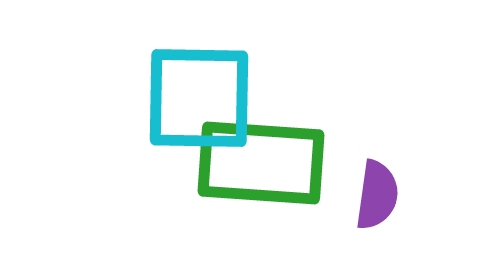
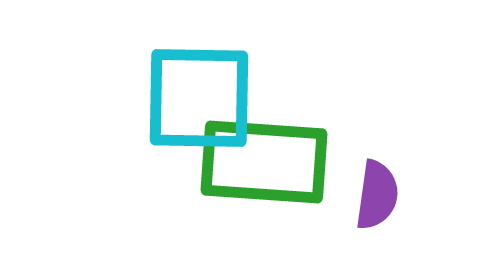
green rectangle: moved 3 px right, 1 px up
